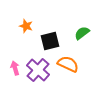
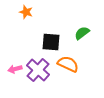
orange star: moved 14 px up
black square: moved 1 px right, 1 px down; rotated 18 degrees clockwise
pink arrow: moved 1 px down; rotated 88 degrees counterclockwise
